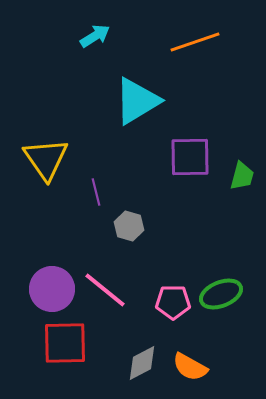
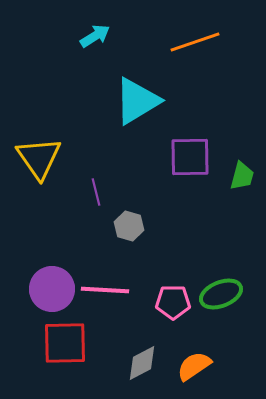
yellow triangle: moved 7 px left, 1 px up
pink line: rotated 36 degrees counterclockwise
orange semicircle: moved 4 px right, 1 px up; rotated 117 degrees clockwise
